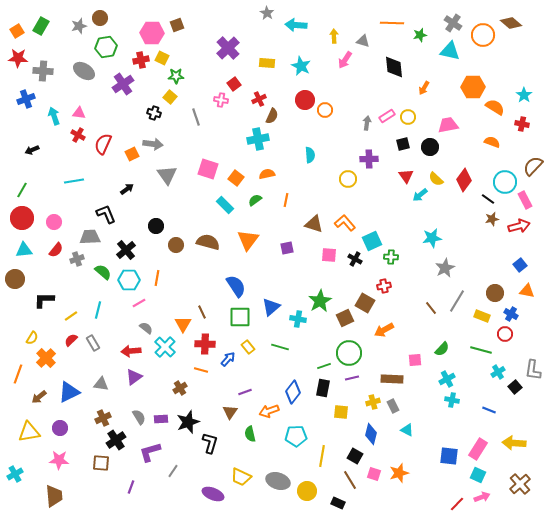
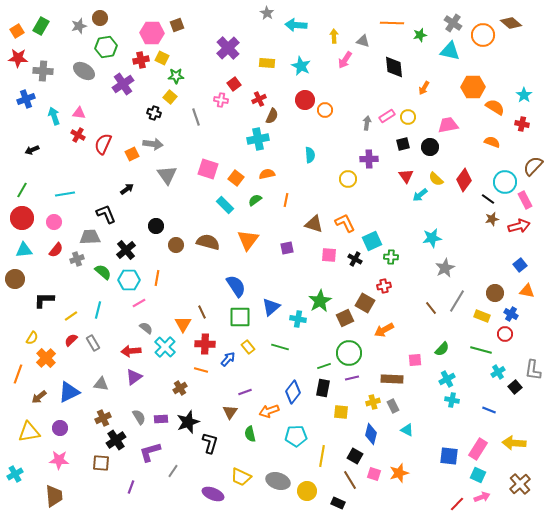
cyan line at (74, 181): moved 9 px left, 13 px down
orange L-shape at (345, 223): rotated 15 degrees clockwise
